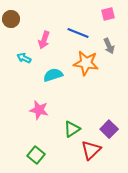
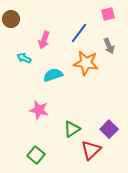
blue line: moved 1 px right; rotated 75 degrees counterclockwise
